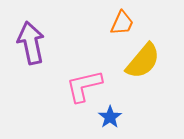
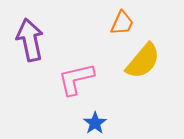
purple arrow: moved 1 px left, 3 px up
pink L-shape: moved 8 px left, 7 px up
blue star: moved 15 px left, 6 px down
